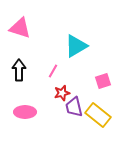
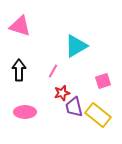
pink triangle: moved 2 px up
